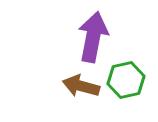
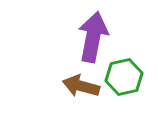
green hexagon: moved 2 px left, 3 px up
